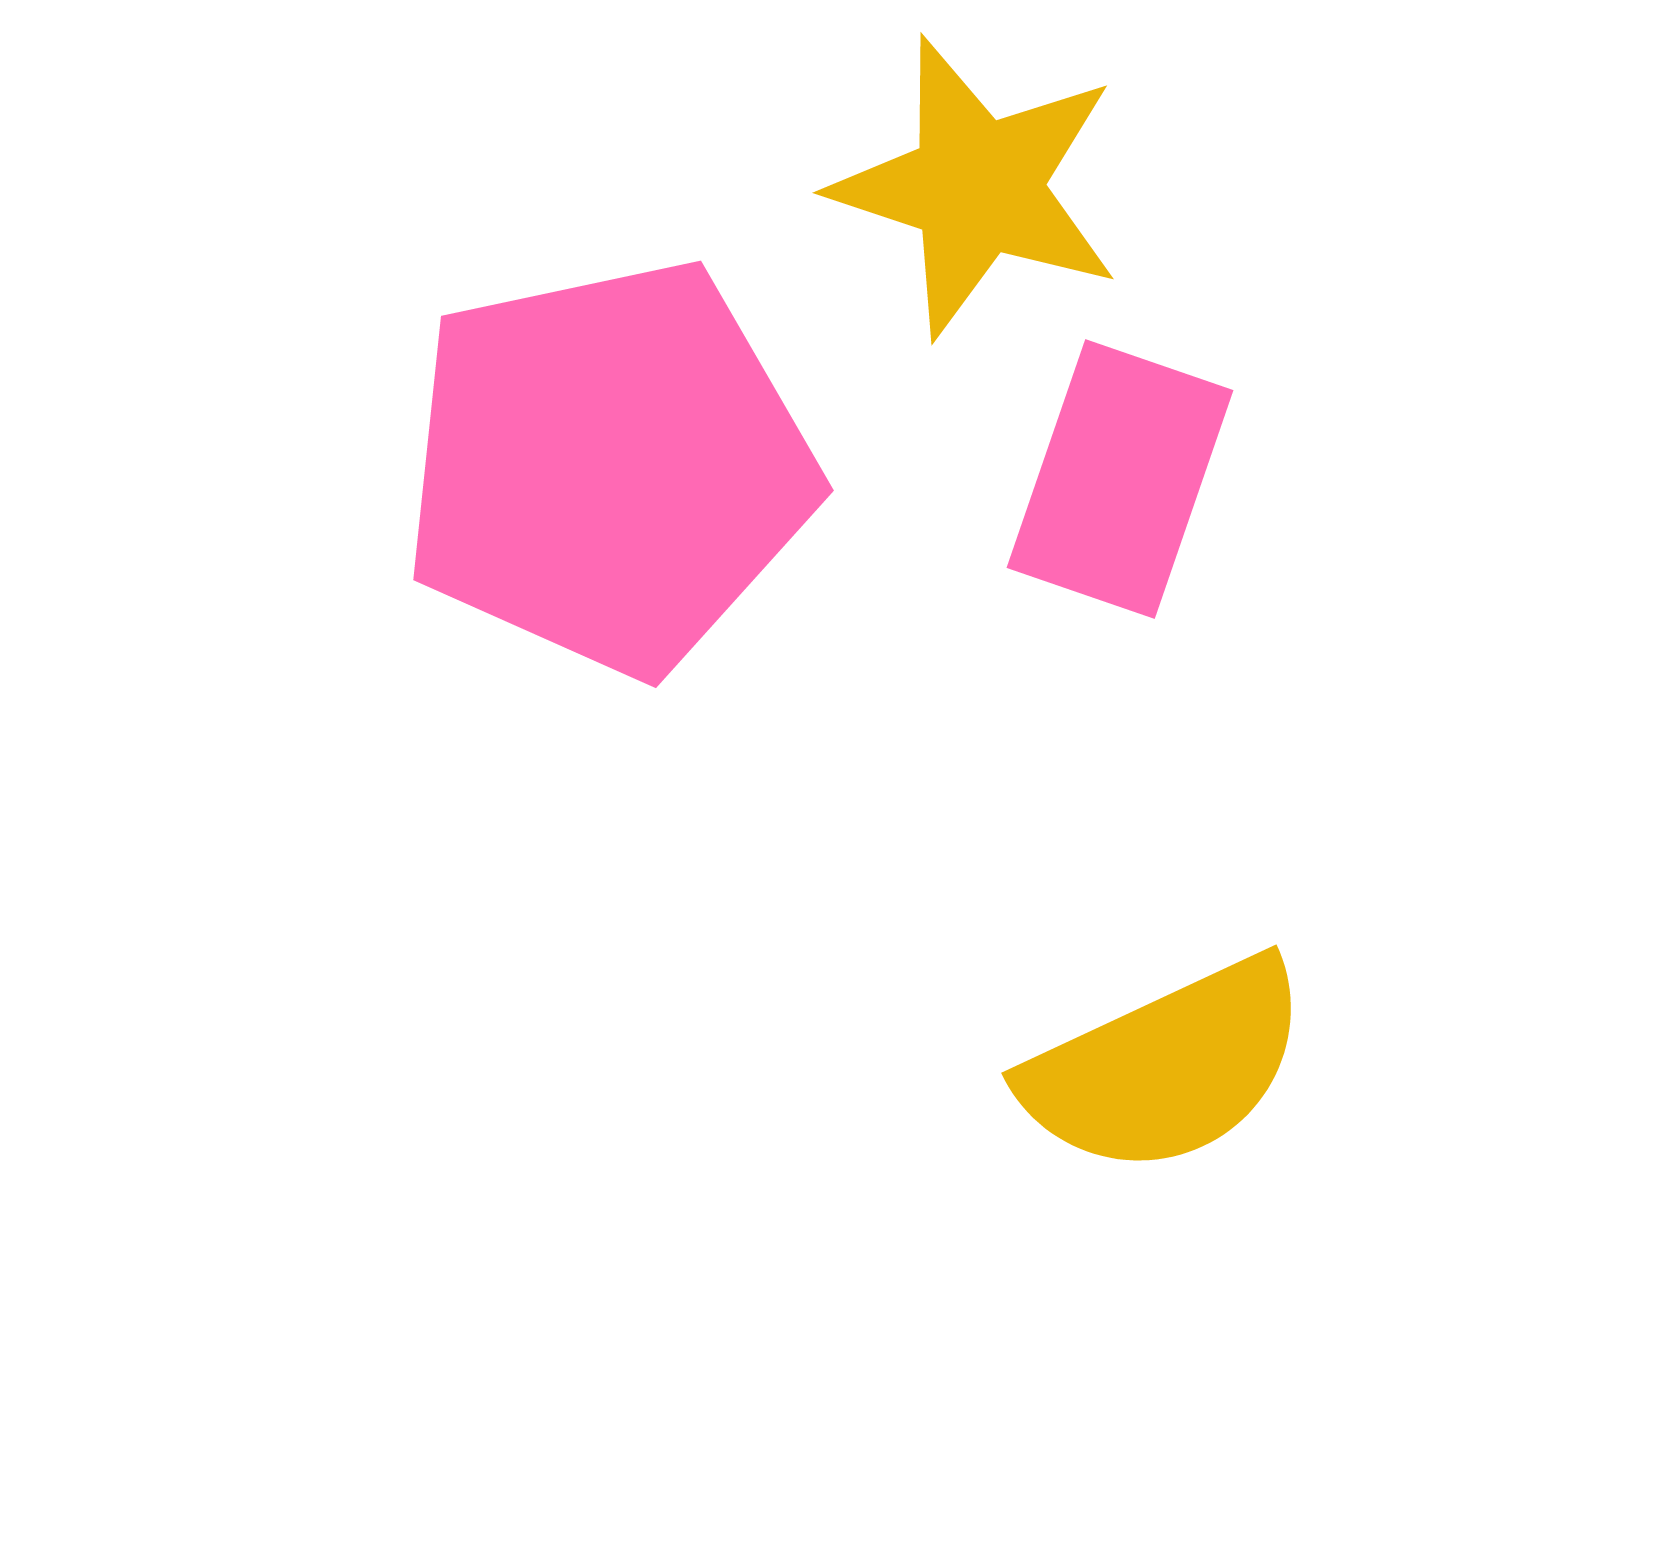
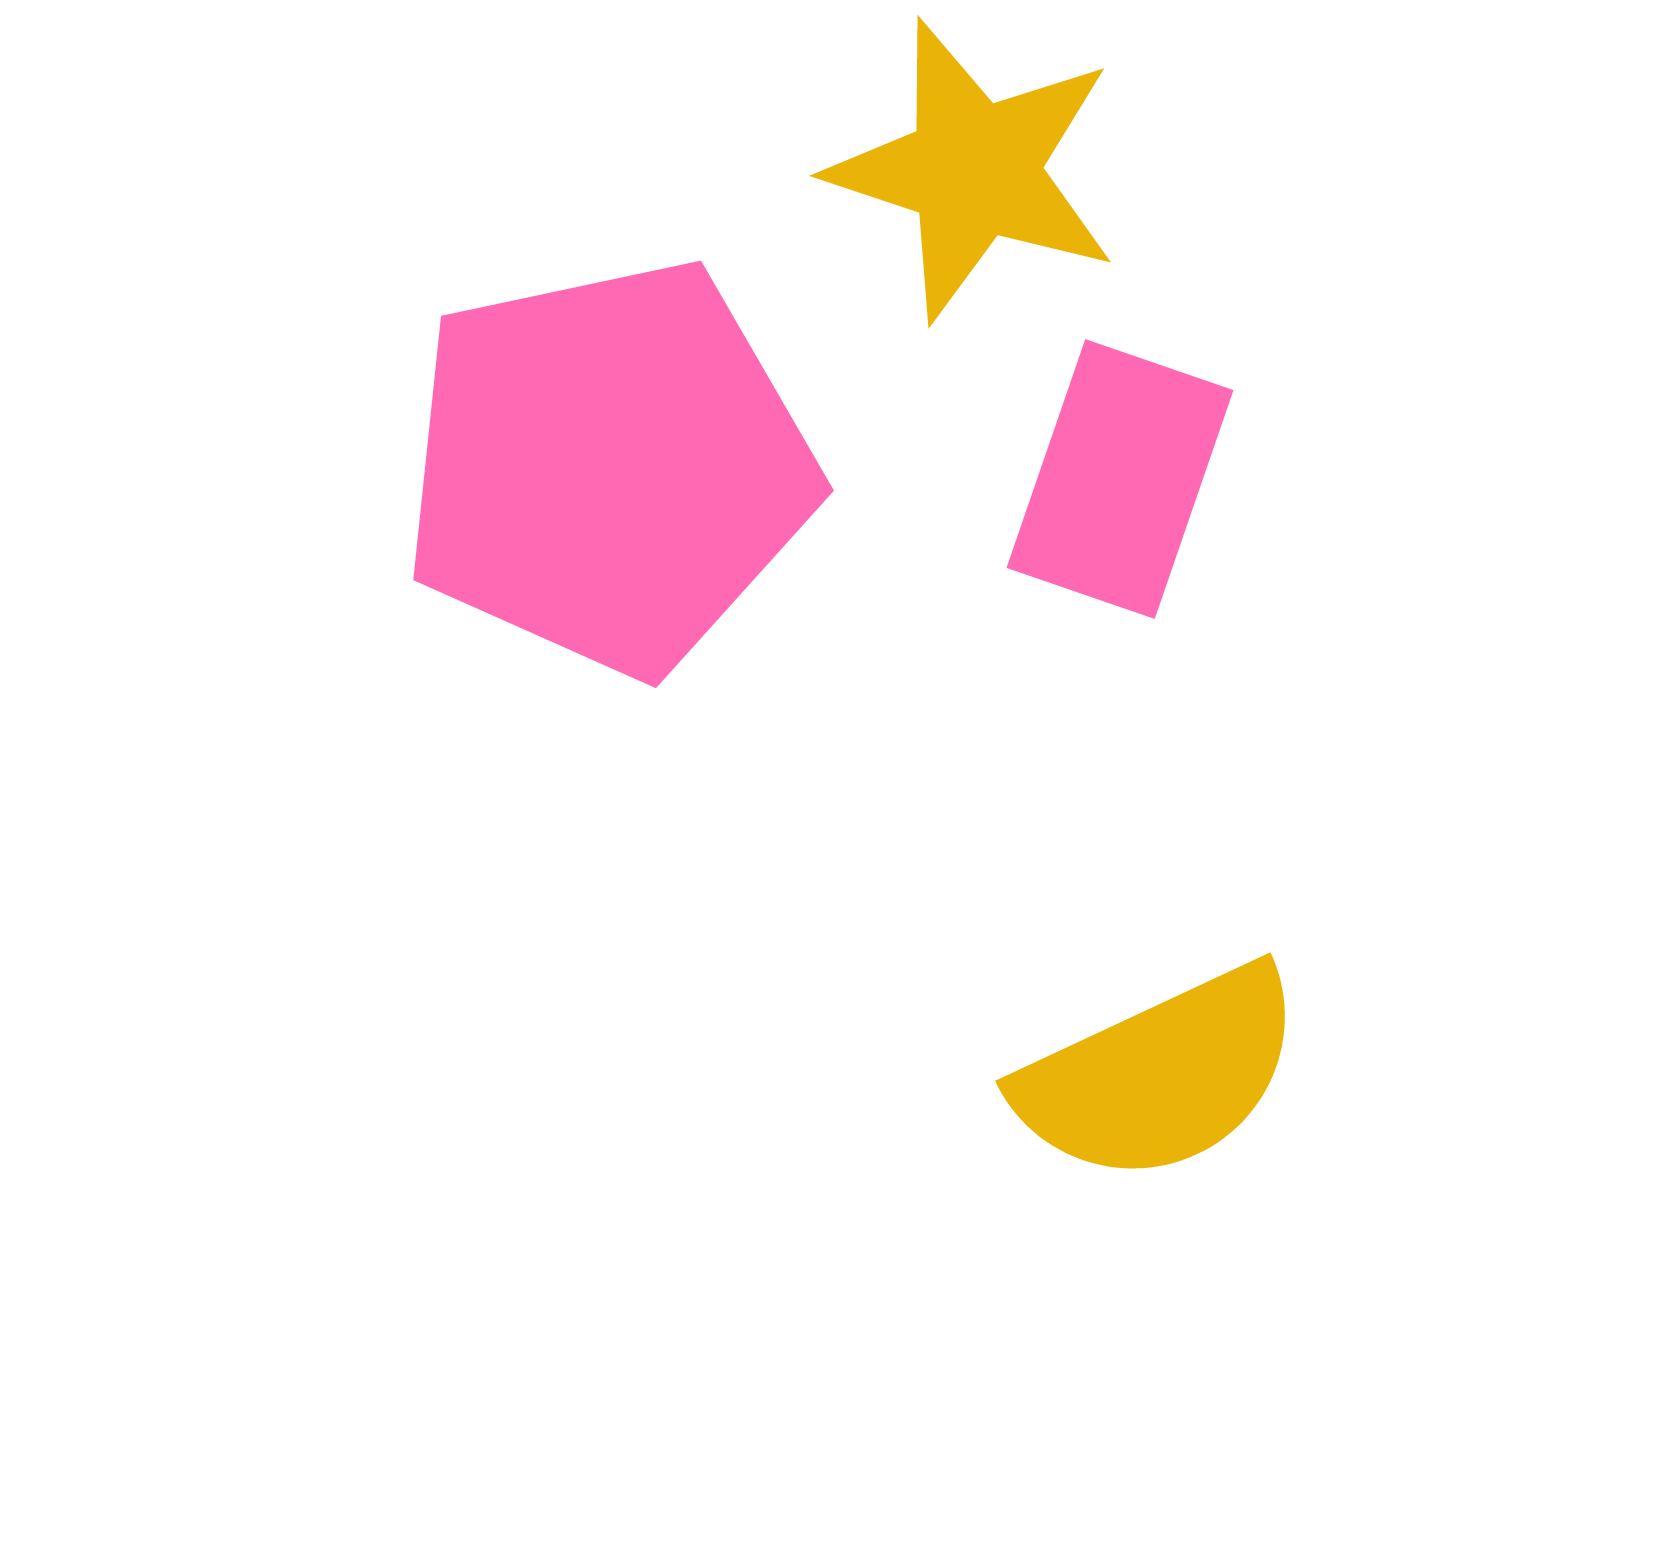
yellow star: moved 3 px left, 17 px up
yellow semicircle: moved 6 px left, 8 px down
